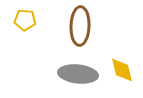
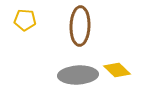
yellow diamond: moved 5 px left; rotated 32 degrees counterclockwise
gray ellipse: moved 1 px down; rotated 9 degrees counterclockwise
